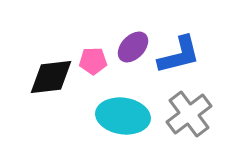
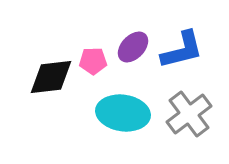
blue L-shape: moved 3 px right, 5 px up
cyan ellipse: moved 3 px up
